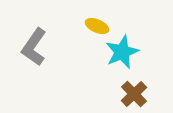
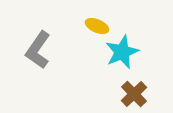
gray L-shape: moved 4 px right, 3 px down
